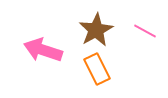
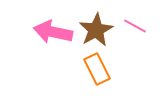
pink line: moved 10 px left, 5 px up
pink arrow: moved 10 px right, 18 px up; rotated 6 degrees counterclockwise
